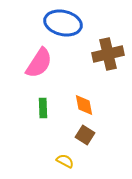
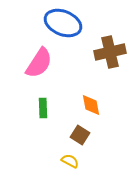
blue ellipse: rotated 9 degrees clockwise
brown cross: moved 2 px right, 2 px up
orange diamond: moved 7 px right
brown square: moved 5 px left
yellow semicircle: moved 5 px right
